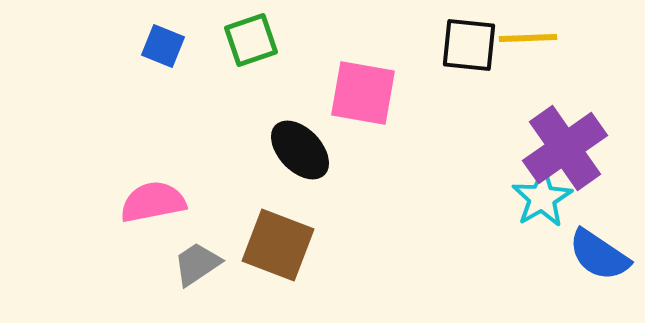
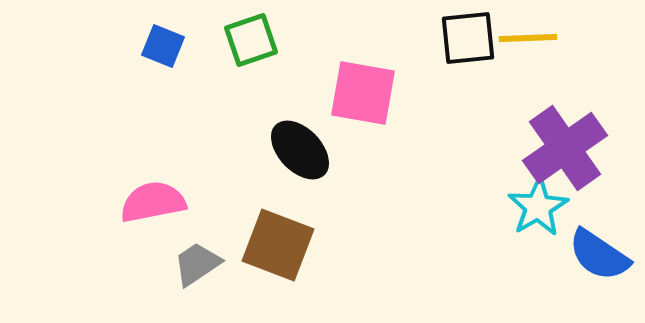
black square: moved 1 px left, 7 px up; rotated 12 degrees counterclockwise
cyan star: moved 4 px left, 9 px down
